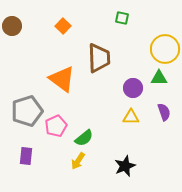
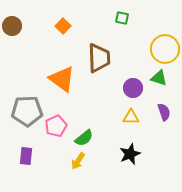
green triangle: rotated 18 degrees clockwise
gray pentagon: rotated 16 degrees clockwise
black star: moved 5 px right, 12 px up
